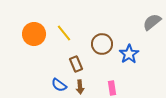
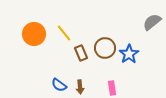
brown circle: moved 3 px right, 4 px down
brown rectangle: moved 5 px right, 11 px up
